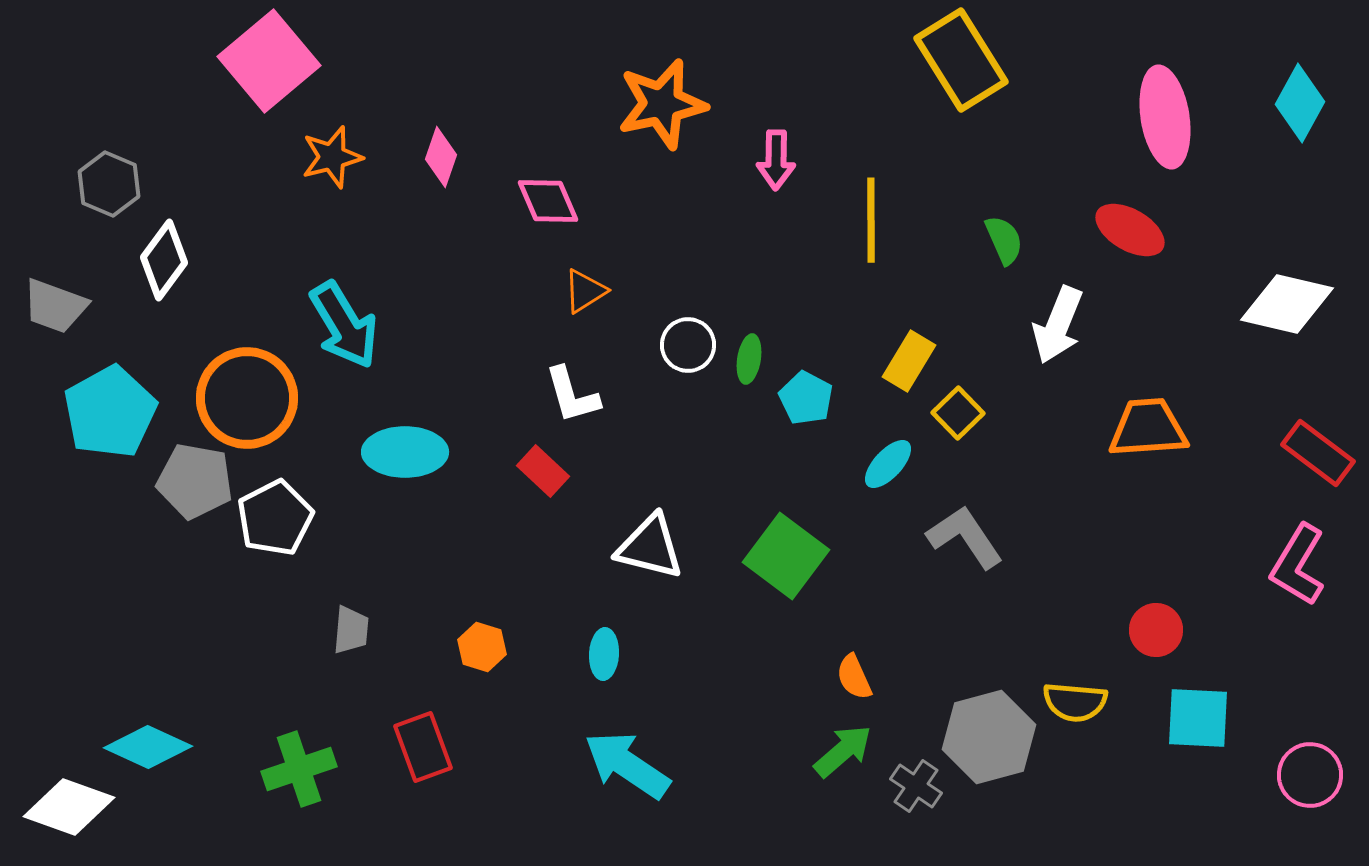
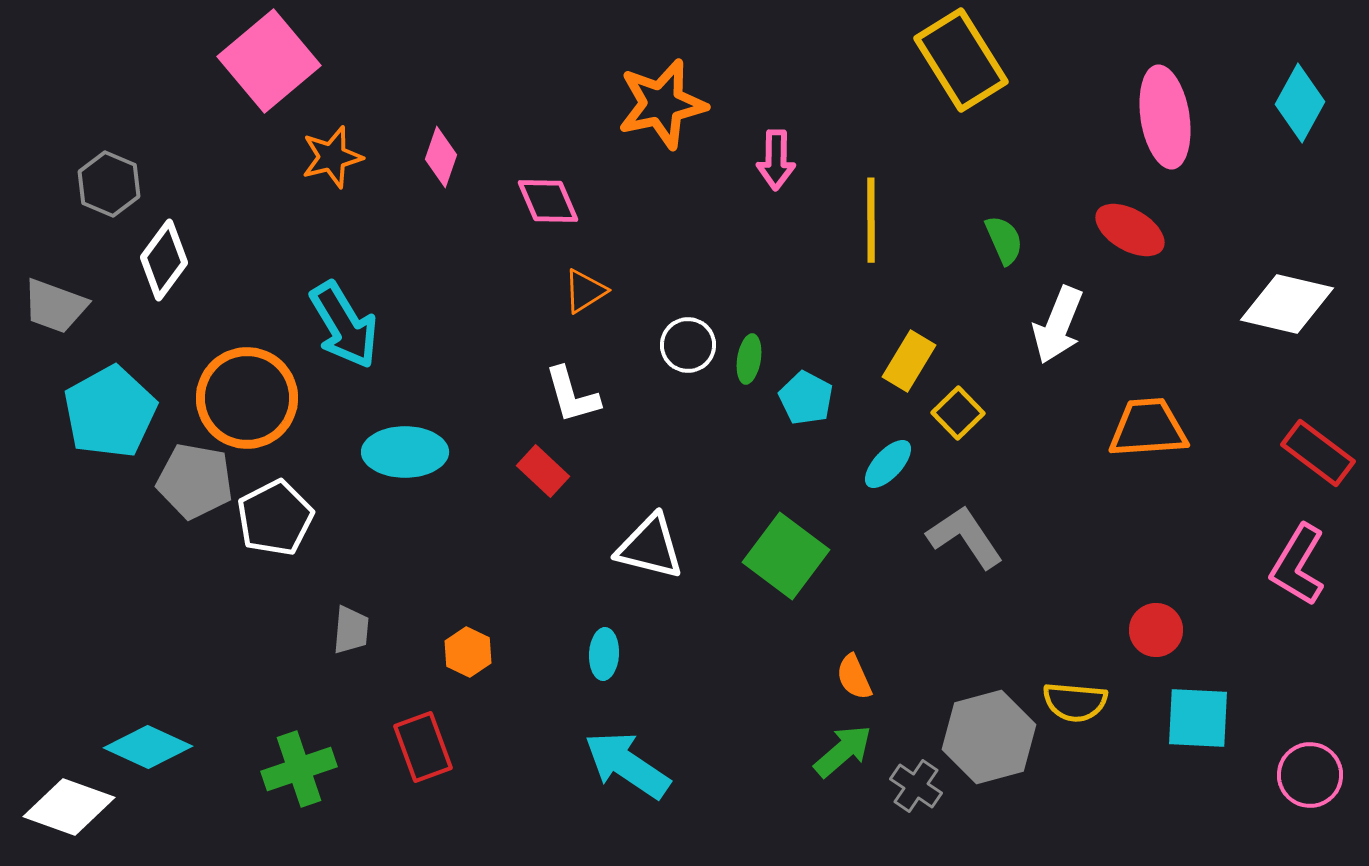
orange hexagon at (482, 647): moved 14 px left, 5 px down; rotated 9 degrees clockwise
